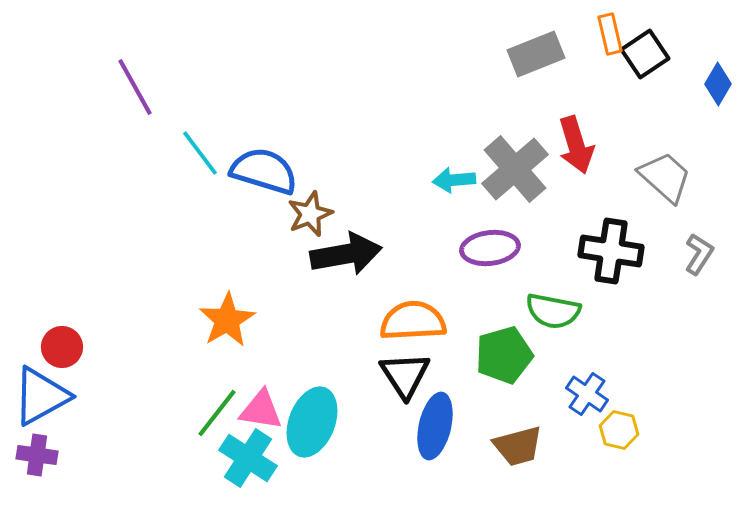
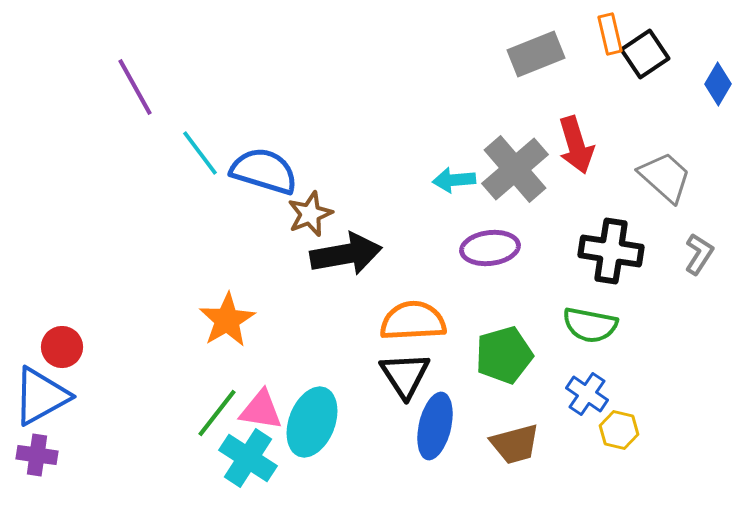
green semicircle: moved 37 px right, 14 px down
brown trapezoid: moved 3 px left, 2 px up
